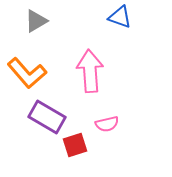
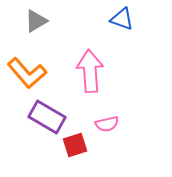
blue triangle: moved 2 px right, 2 px down
